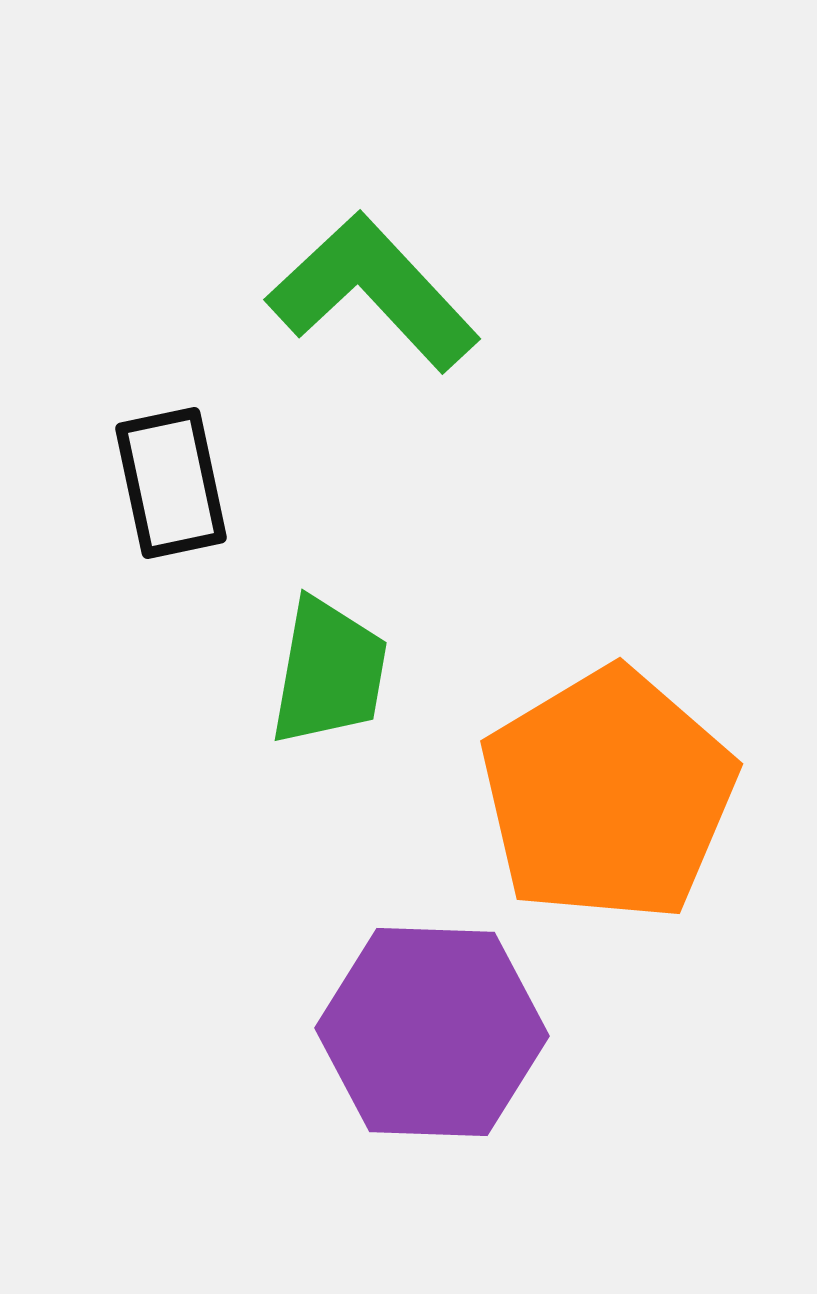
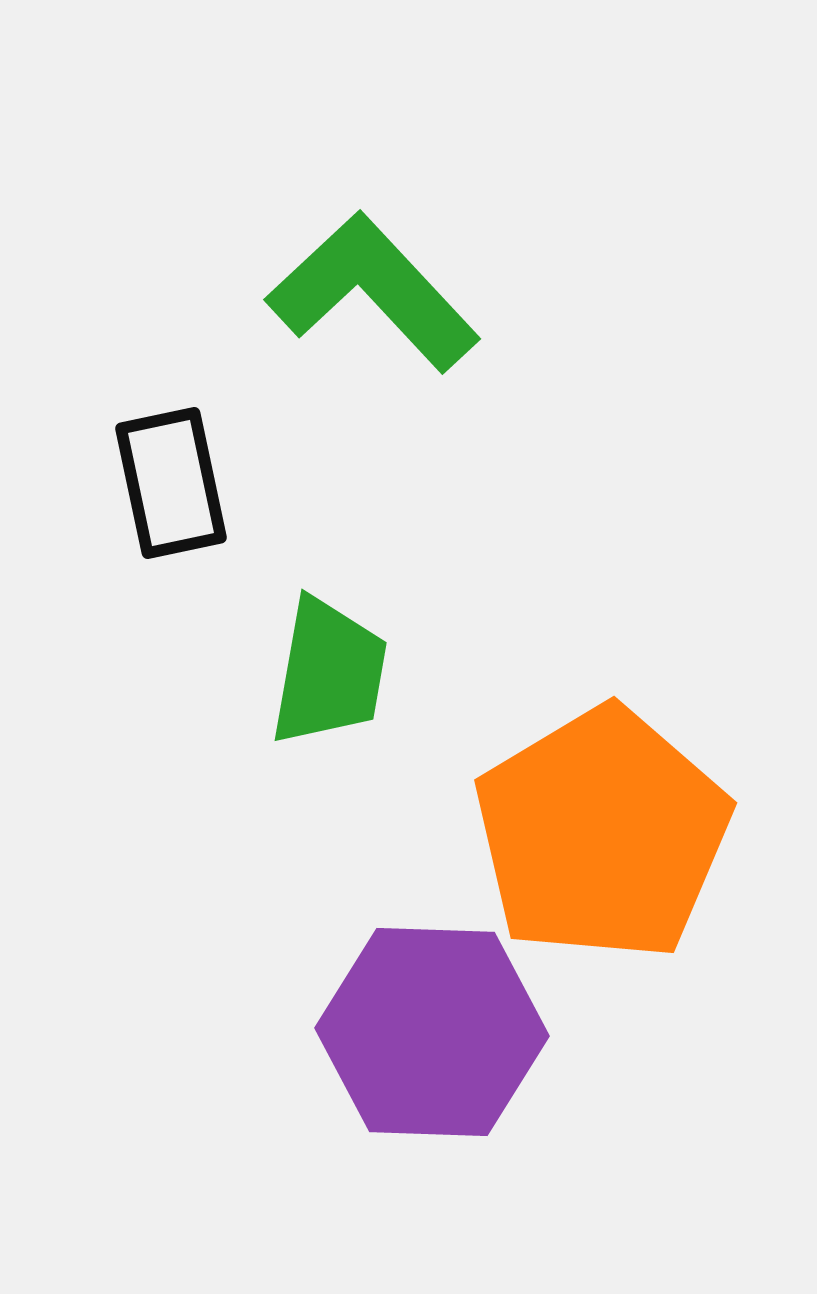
orange pentagon: moved 6 px left, 39 px down
